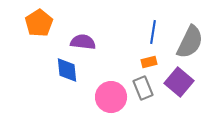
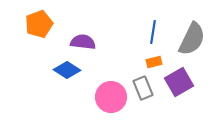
orange pentagon: moved 1 px down; rotated 12 degrees clockwise
gray semicircle: moved 2 px right, 3 px up
orange rectangle: moved 5 px right
blue diamond: rotated 52 degrees counterclockwise
purple square: rotated 20 degrees clockwise
